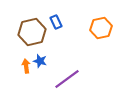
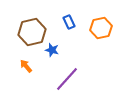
blue rectangle: moved 13 px right
blue star: moved 12 px right, 11 px up
orange arrow: rotated 32 degrees counterclockwise
purple line: rotated 12 degrees counterclockwise
